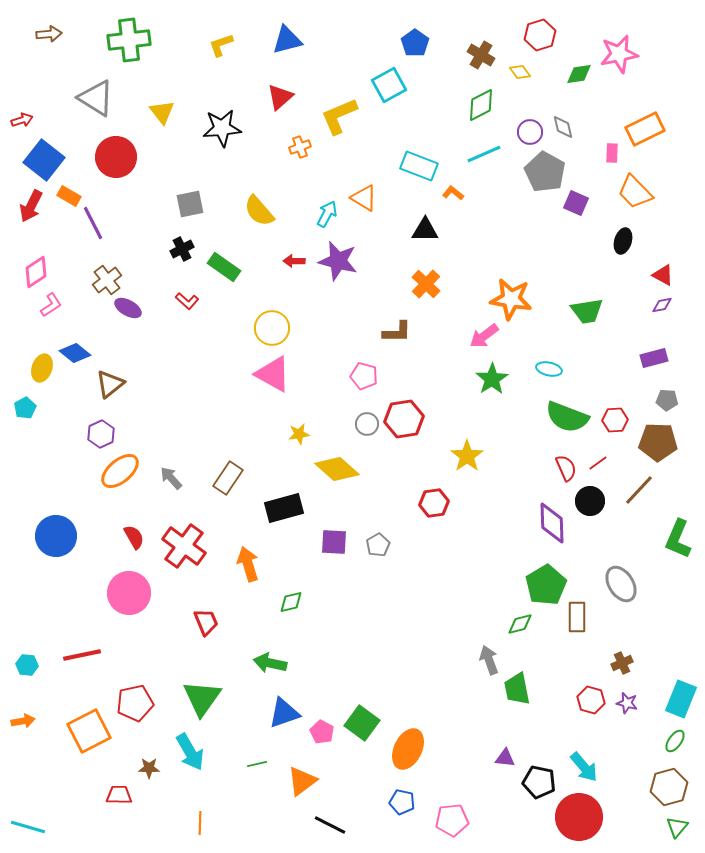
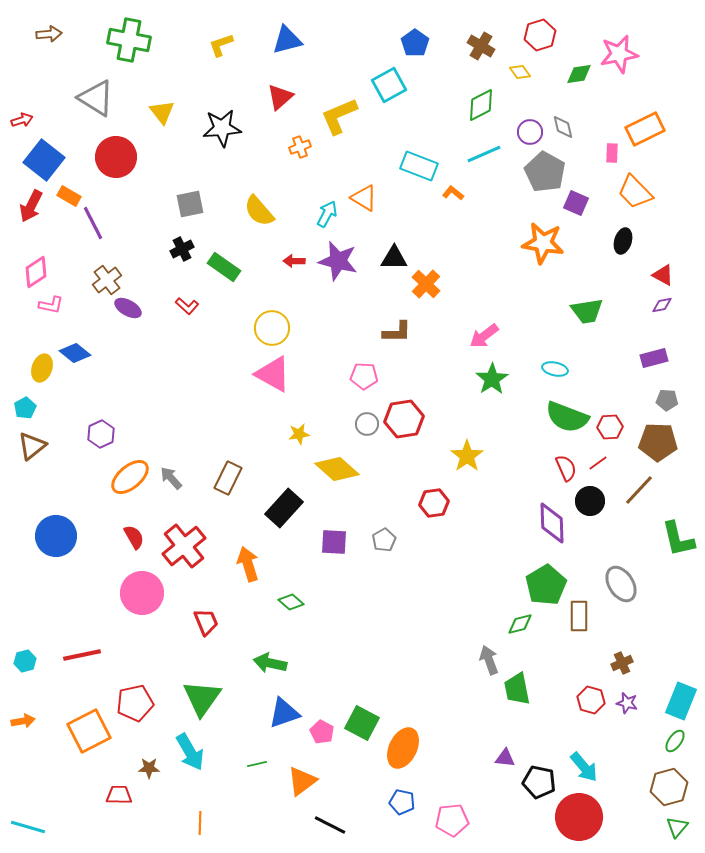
green cross at (129, 40): rotated 18 degrees clockwise
brown cross at (481, 55): moved 9 px up
black triangle at (425, 230): moved 31 px left, 28 px down
orange star at (511, 299): moved 32 px right, 56 px up
red L-shape at (187, 301): moved 5 px down
pink L-shape at (51, 305): rotated 45 degrees clockwise
cyan ellipse at (549, 369): moved 6 px right
pink pentagon at (364, 376): rotated 12 degrees counterclockwise
brown triangle at (110, 384): moved 78 px left, 62 px down
red hexagon at (615, 420): moved 5 px left, 7 px down
orange ellipse at (120, 471): moved 10 px right, 6 px down
brown rectangle at (228, 478): rotated 8 degrees counterclockwise
black rectangle at (284, 508): rotated 33 degrees counterclockwise
green L-shape at (678, 539): rotated 36 degrees counterclockwise
gray pentagon at (378, 545): moved 6 px right, 5 px up
red cross at (184, 546): rotated 15 degrees clockwise
pink circle at (129, 593): moved 13 px right
green diamond at (291, 602): rotated 55 degrees clockwise
brown rectangle at (577, 617): moved 2 px right, 1 px up
cyan hexagon at (27, 665): moved 2 px left, 4 px up; rotated 20 degrees counterclockwise
cyan rectangle at (681, 699): moved 2 px down
green square at (362, 723): rotated 8 degrees counterclockwise
orange ellipse at (408, 749): moved 5 px left, 1 px up
